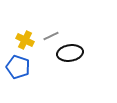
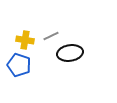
yellow cross: rotated 18 degrees counterclockwise
blue pentagon: moved 1 px right, 2 px up
